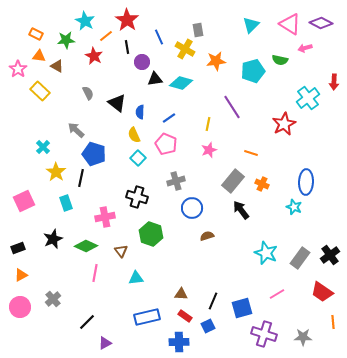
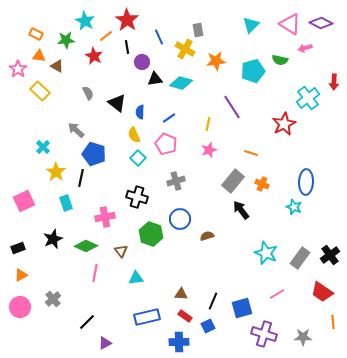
blue circle at (192, 208): moved 12 px left, 11 px down
